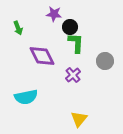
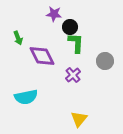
green arrow: moved 10 px down
